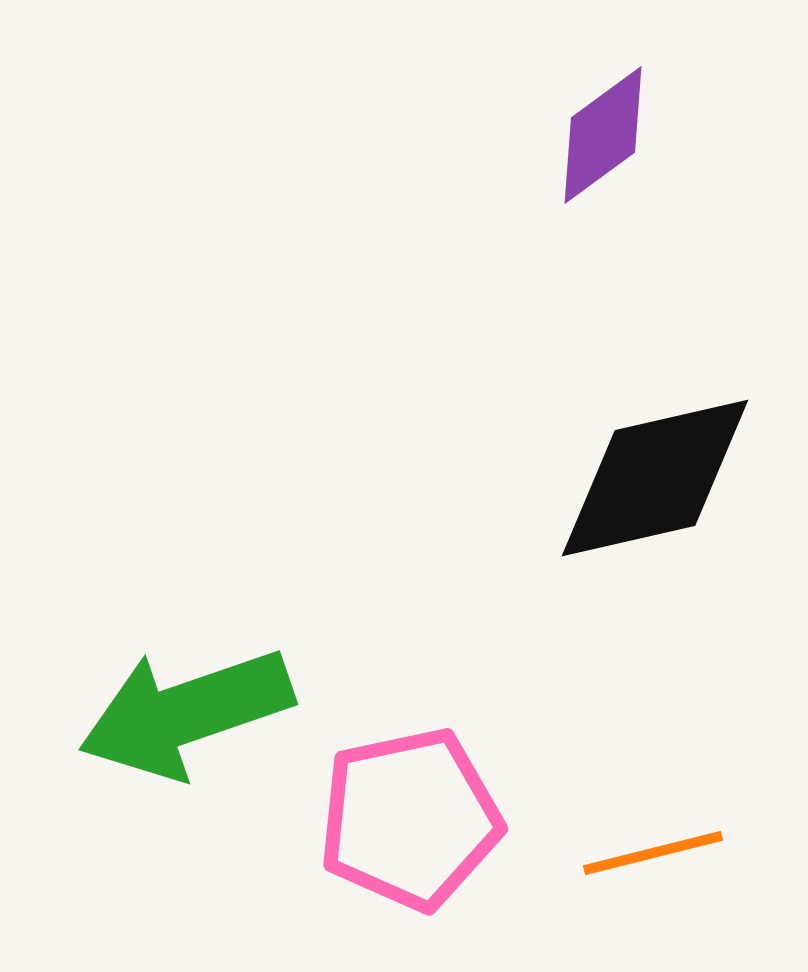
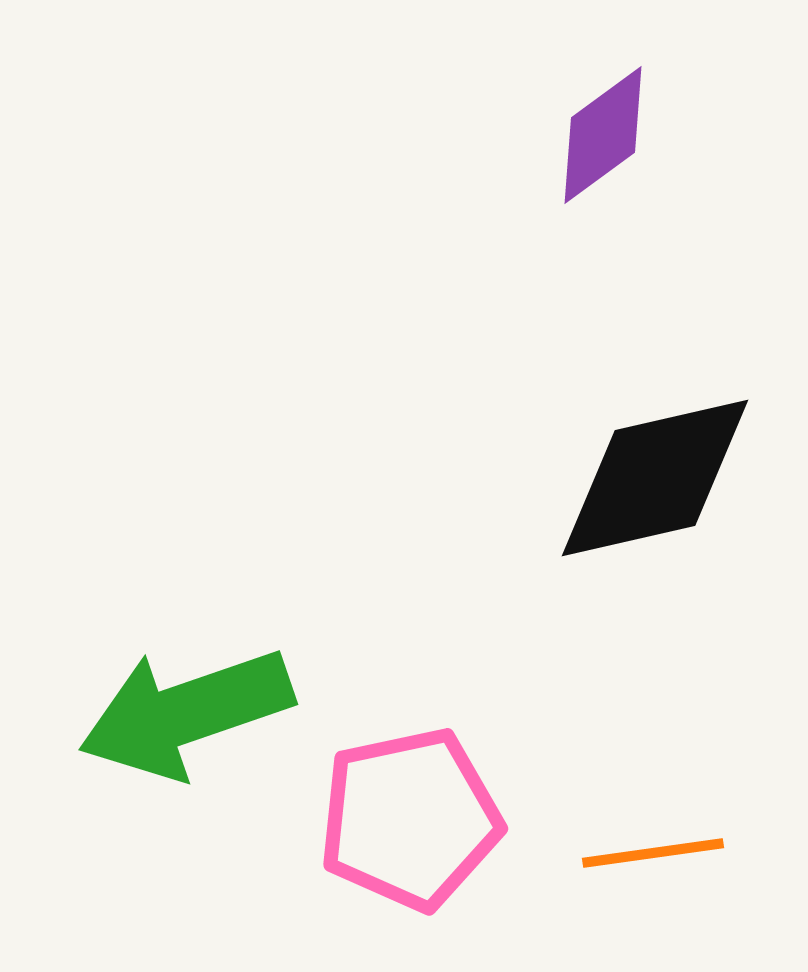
orange line: rotated 6 degrees clockwise
